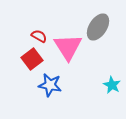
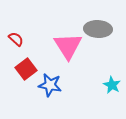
gray ellipse: moved 2 px down; rotated 60 degrees clockwise
red semicircle: moved 23 px left, 3 px down; rotated 14 degrees clockwise
pink triangle: moved 1 px up
red square: moved 6 px left, 10 px down
